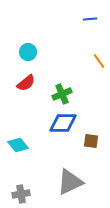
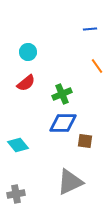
blue line: moved 10 px down
orange line: moved 2 px left, 5 px down
brown square: moved 6 px left
gray cross: moved 5 px left
